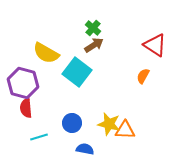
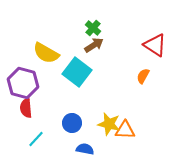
cyan line: moved 3 px left, 2 px down; rotated 30 degrees counterclockwise
